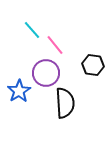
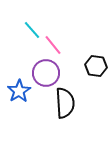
pink line: moved 2 px left
black hexagon: moved 3 px right, 1 px down
